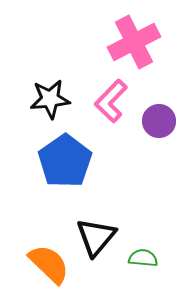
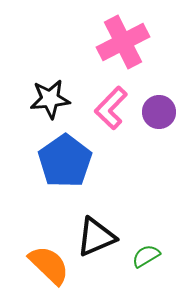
pink cross: moved 11 px left
pink L-shape: moved 7 px down
purple circle: moved 9 px up
black triangle: rotated 27 degrees clockwise
green semicircle: moved 3 px right, 2 px up; rotated 36 degrees counterclockwise
orange semicircle: moved 1 px down
